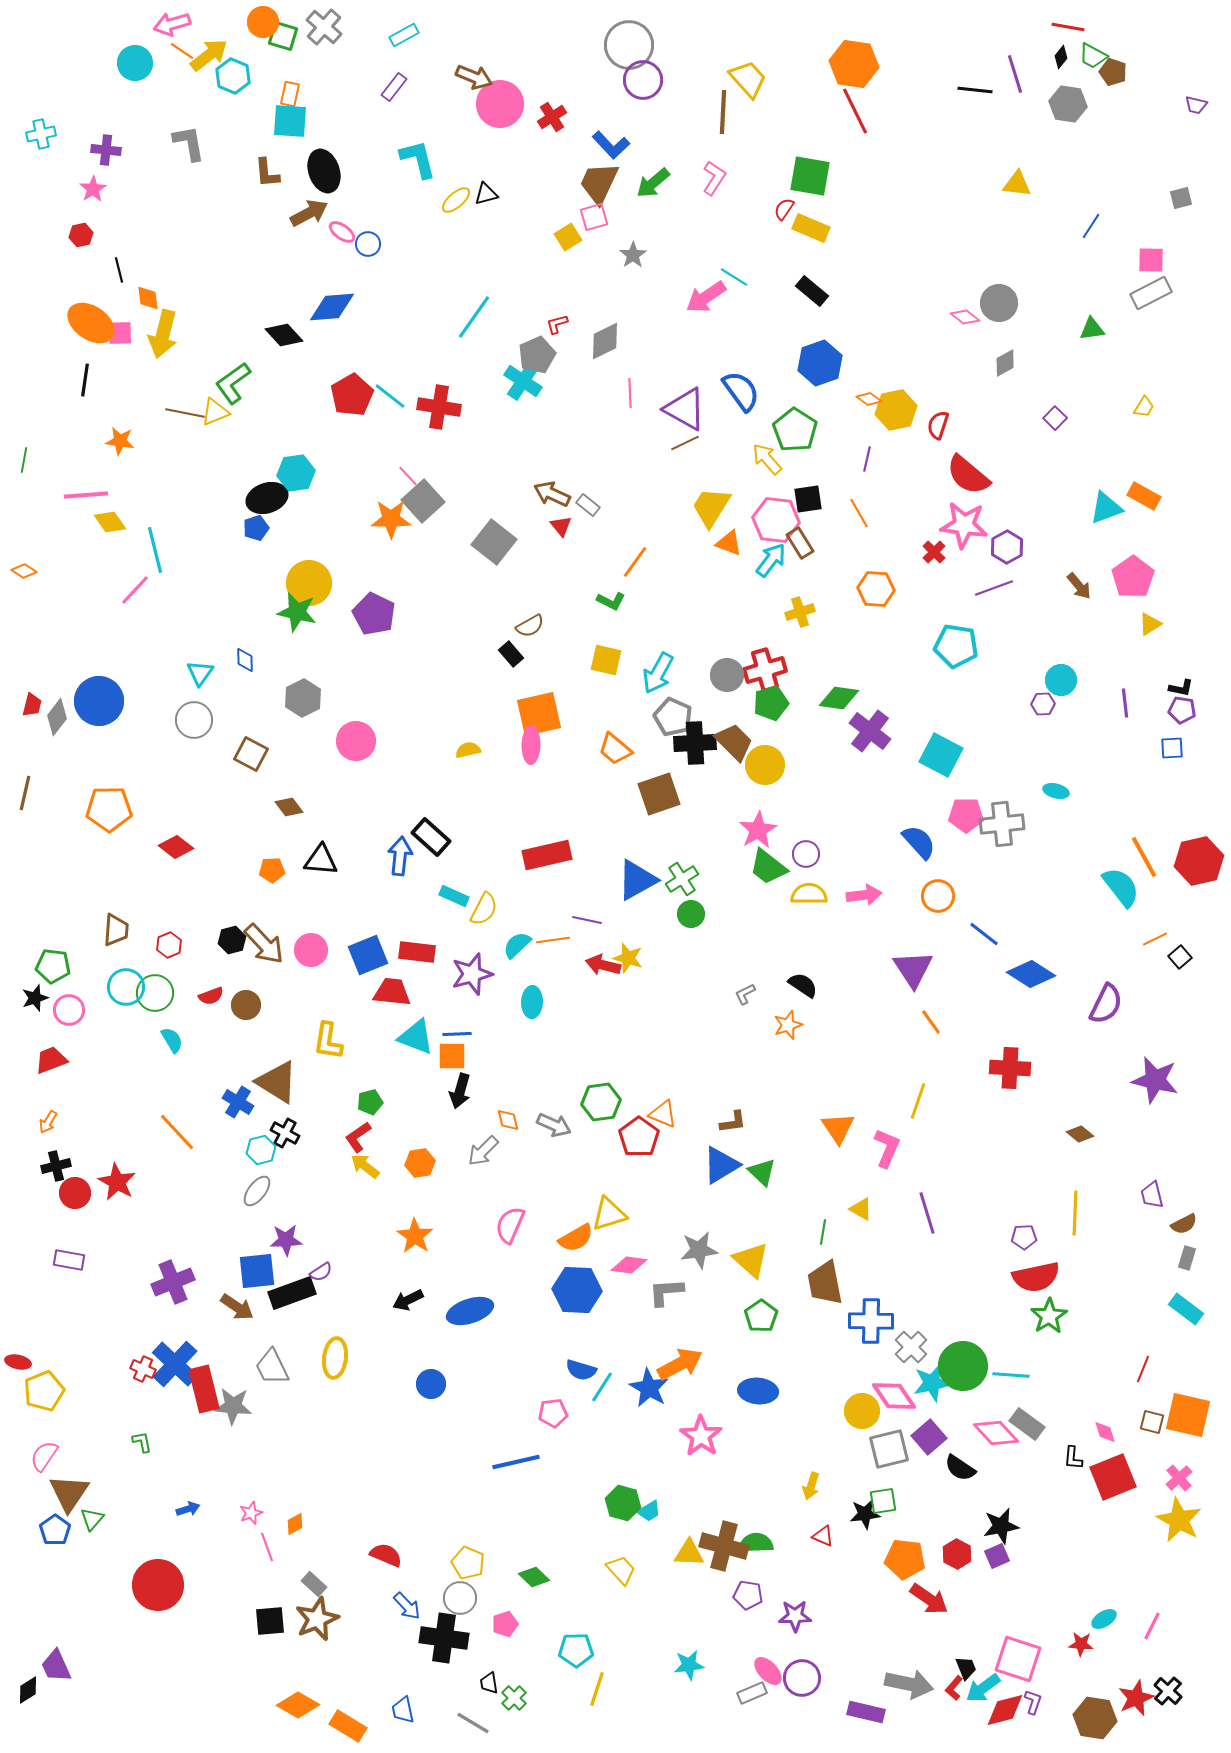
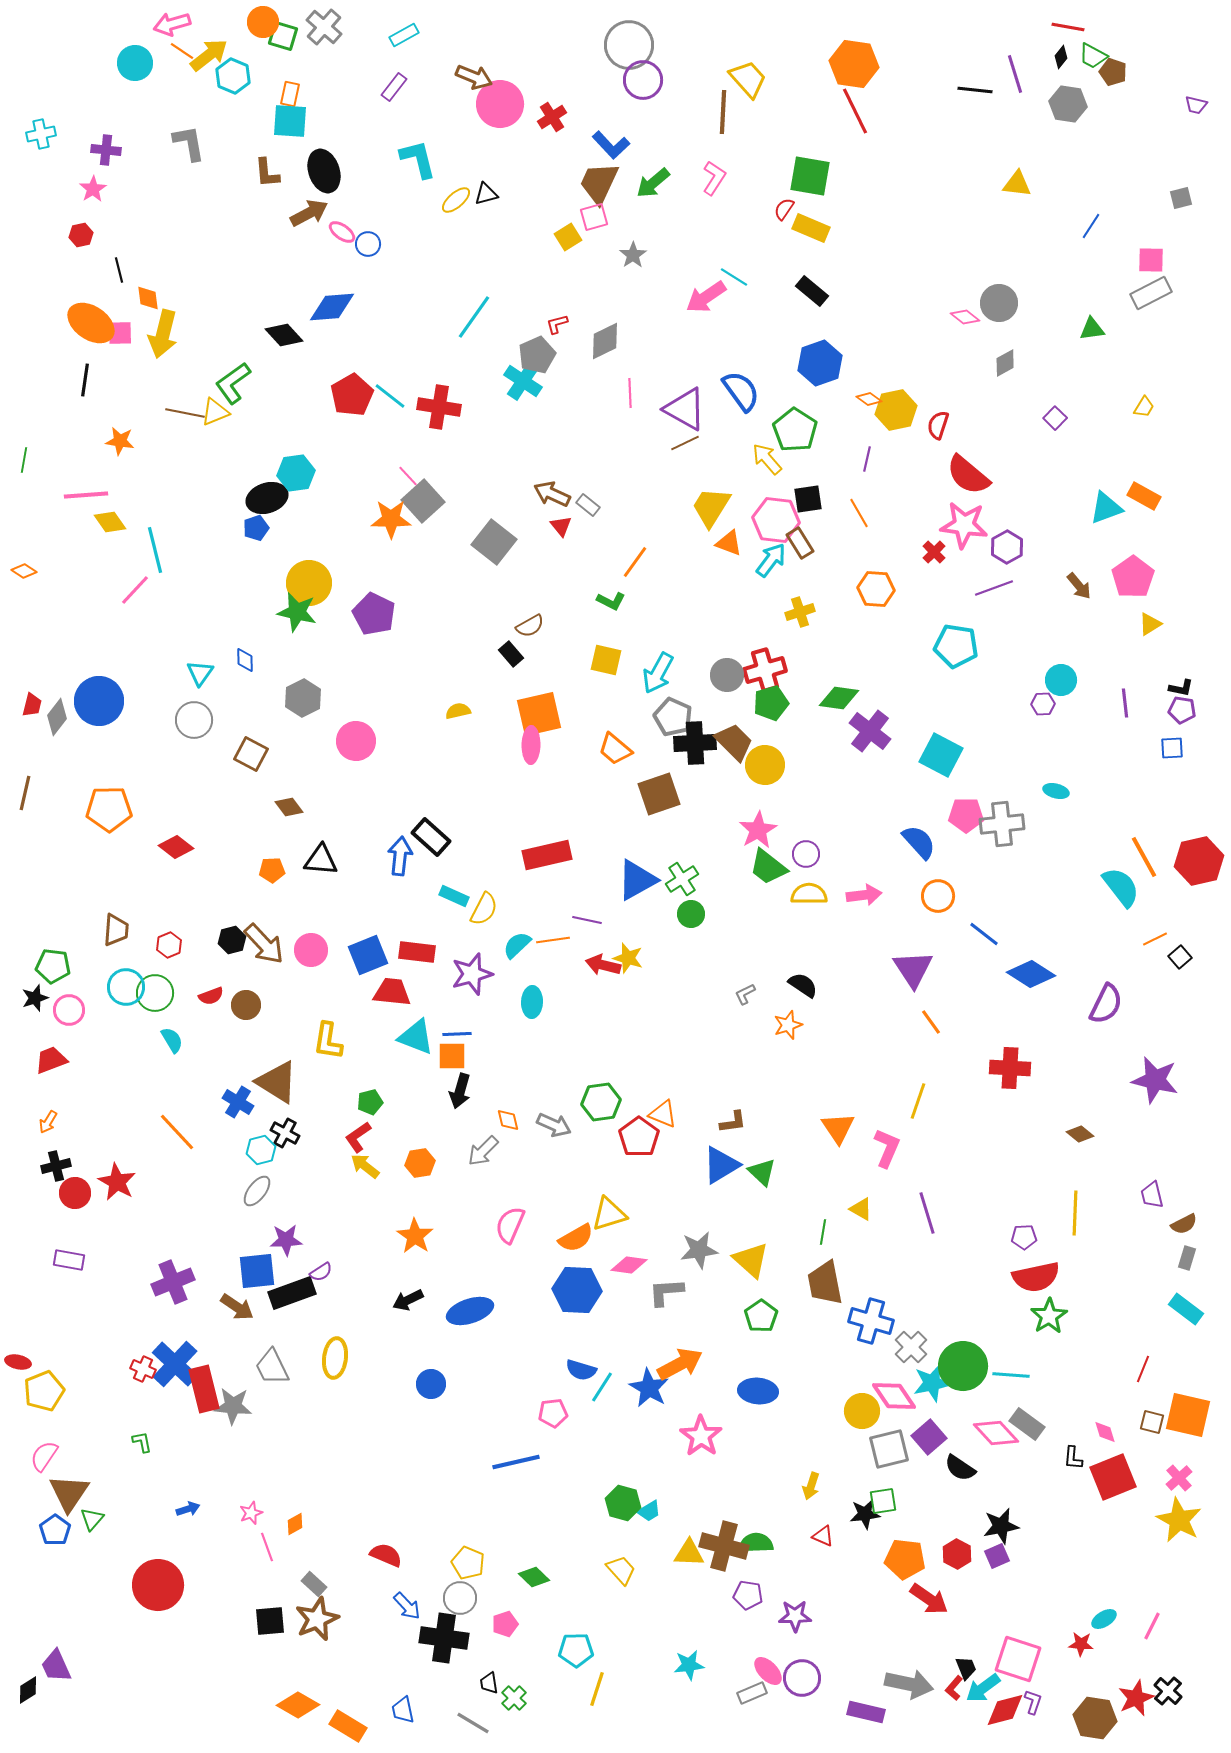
yellow semicircle at (468, 750): moved 10 px left, 39 px up
blue cross at (871, 1321): rotated 15 degrees clockwise
